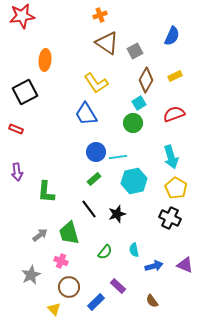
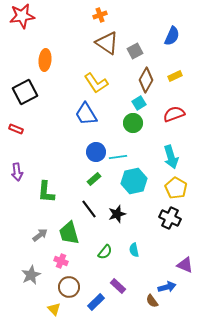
blue arrow: moved 13 px right, 21 px down
